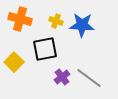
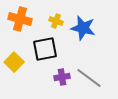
blue star: moved 1 px right, 3 px down; rotated 10 degrees clockwise
purple cross: rotated 28 degrees clockwise
